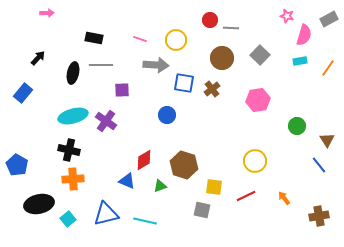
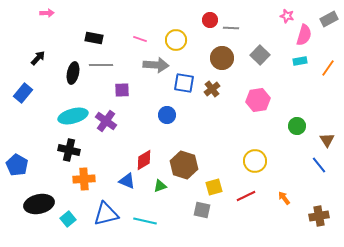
orange cross at (73, 179): moved 11 px right
yellow square at (214, 187): rotated 24 degrees counterclockwise
